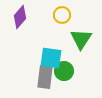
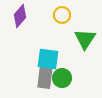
purple diamond: moved 1 px up
green triangle: moved 4 px right
cyan square: moved 3 px left, 1 px down
green circle: moved 2 px left, 7 px down
